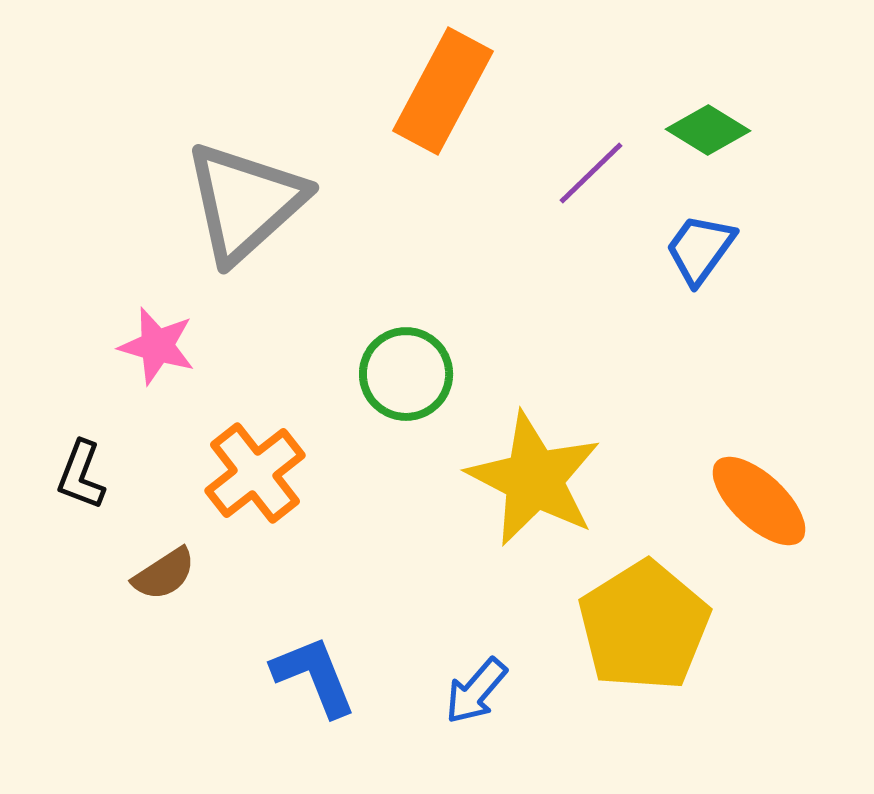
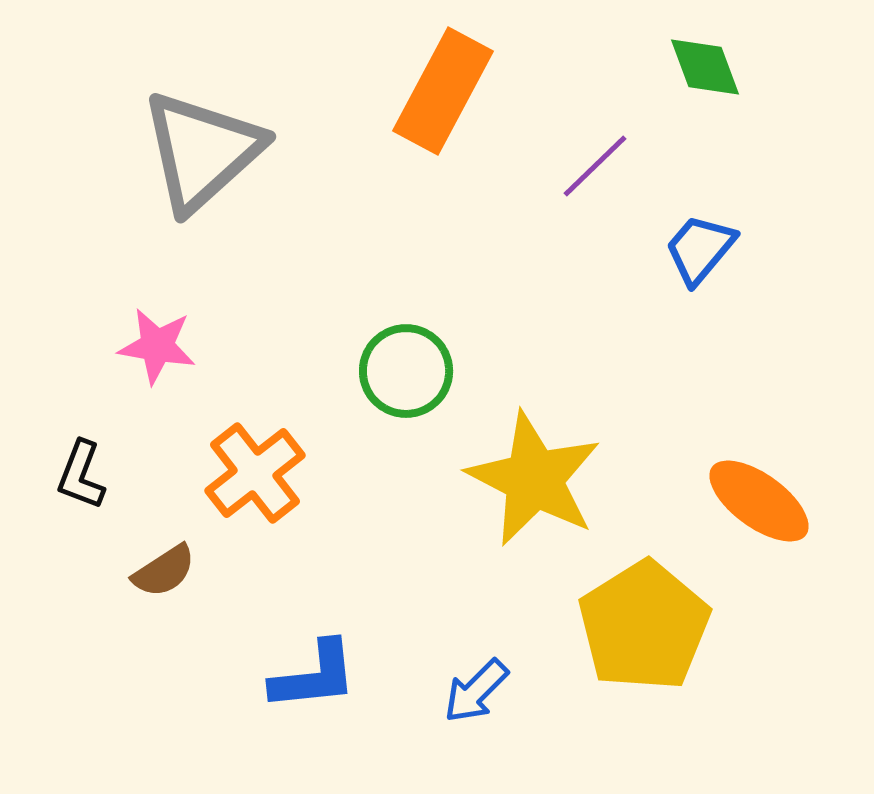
green diamond: moved 3 px left, 63 px up; rotated 38 degrees clockwise
purple line: moved 4 px right, 7 px up
gray triangle: moved 43 px left, 51 px up
blue trapezoid: rotated 4 degrees clockwise
pink star: rotated 6 degrees counterclockwise
green circle: moved 3 px up
orange ellipse: rotated 7 degrees counterclockwise
brown semicircle: moved 3 px up
blue L-shape: rotated 106 degrees clockwise
blue arrow: rotated 4 degrees clockwise
